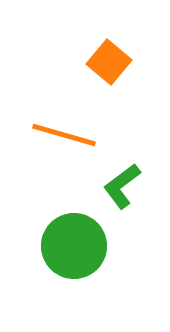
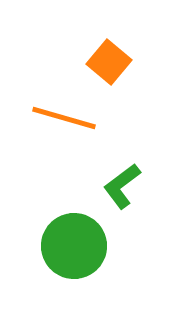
orange line: moved 17 px up
